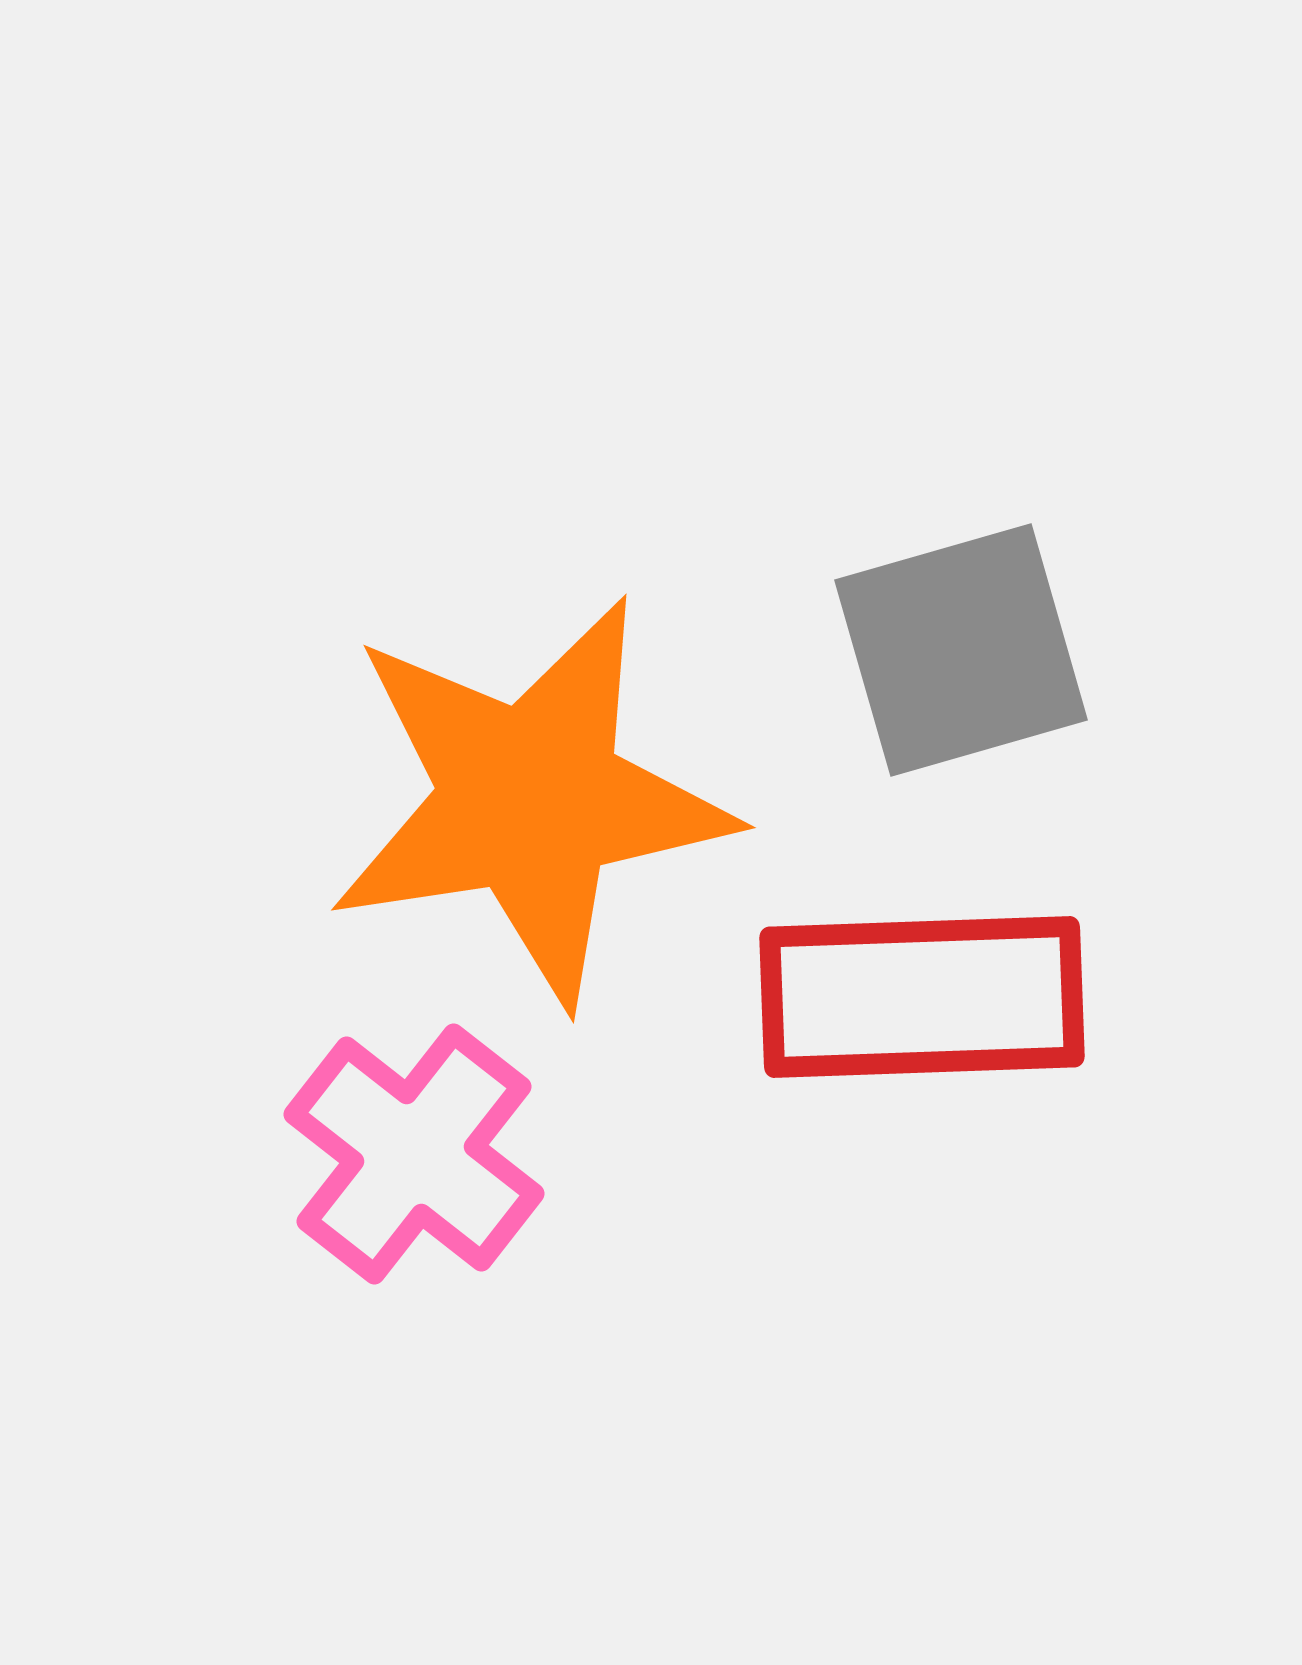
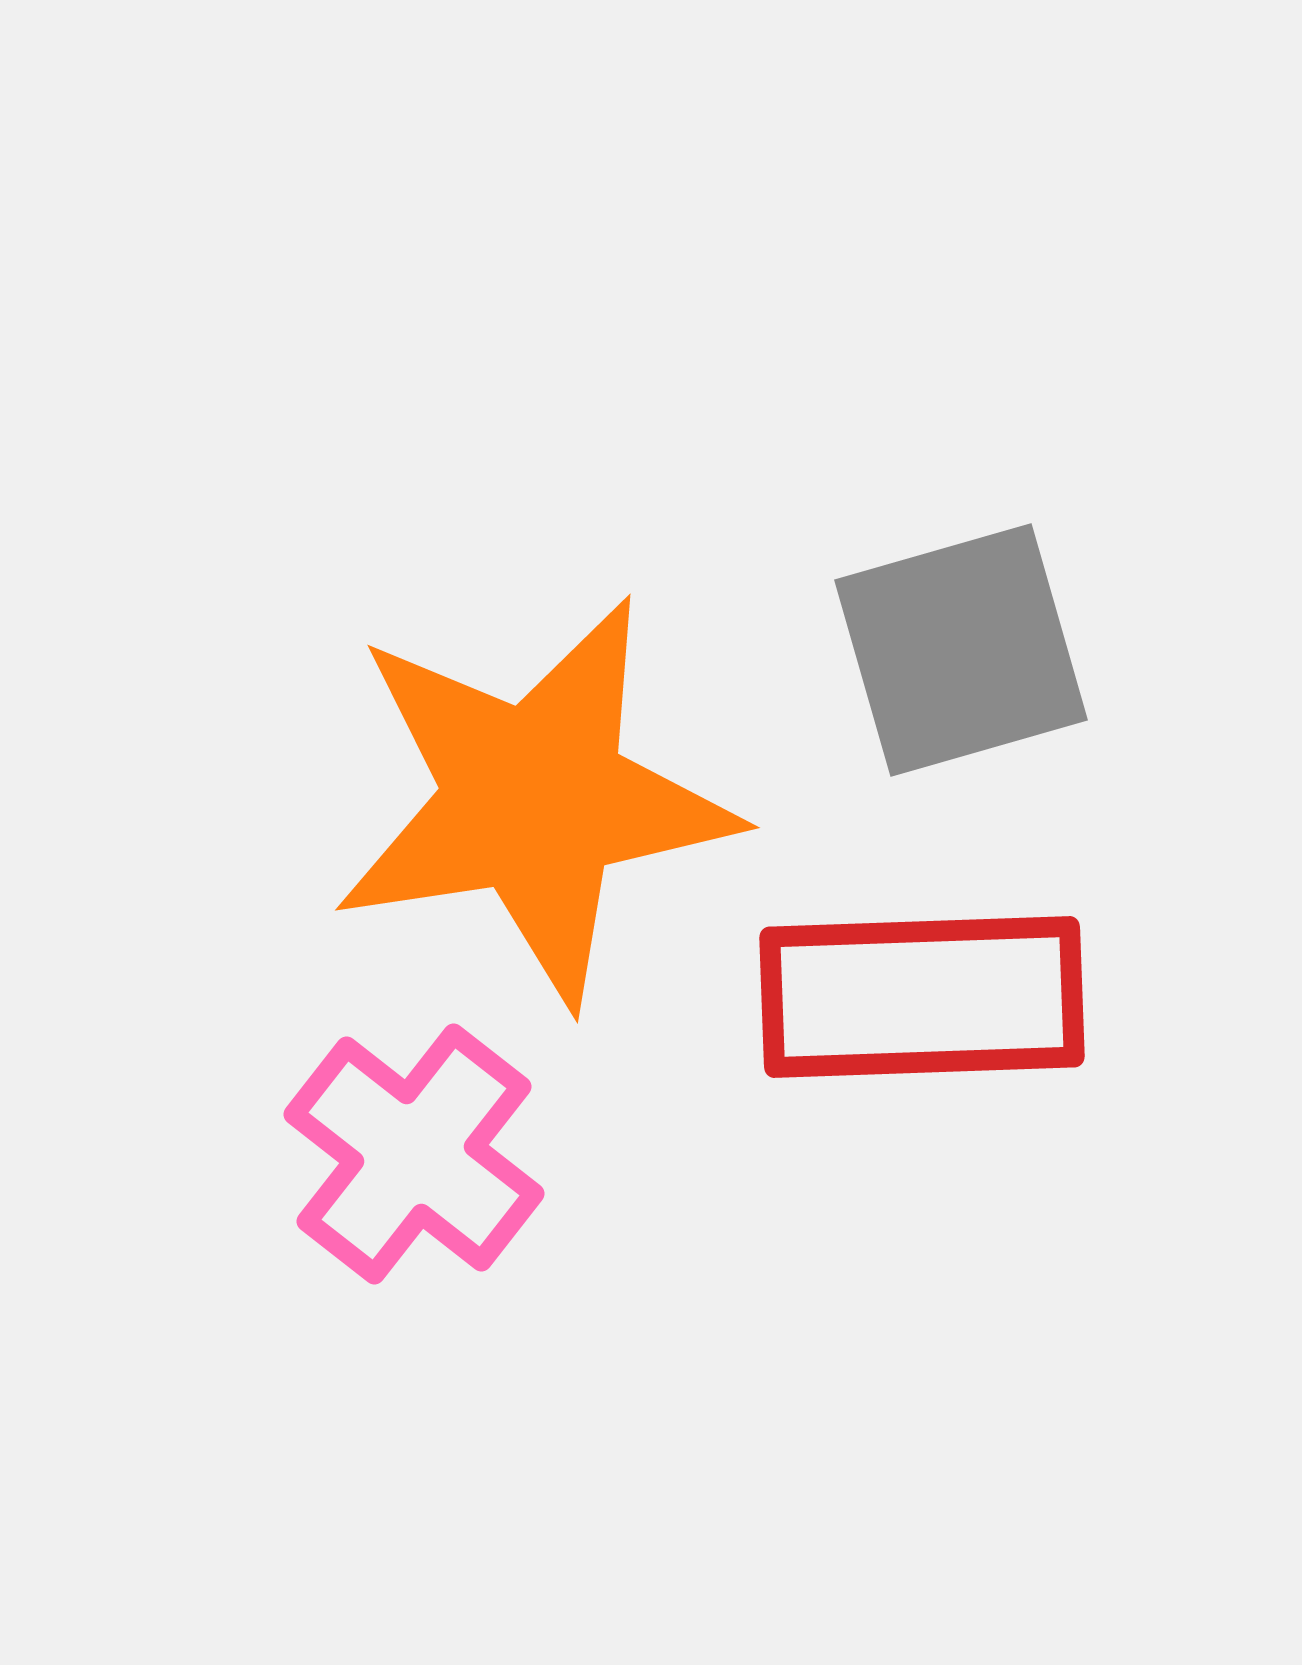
orange star: moved 4 px right
